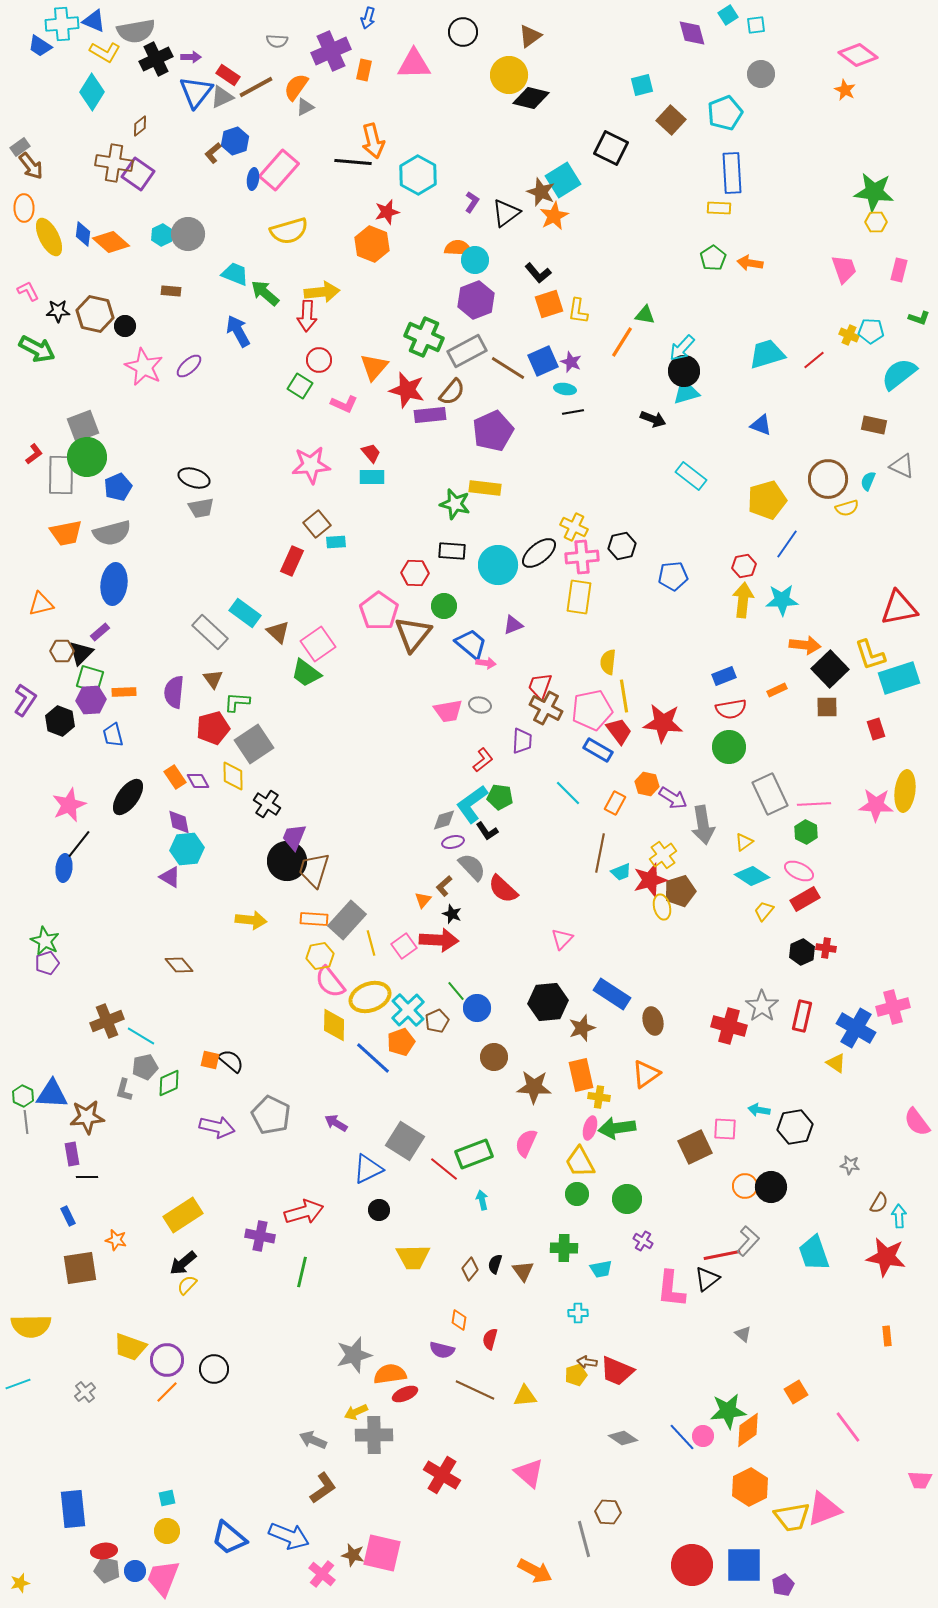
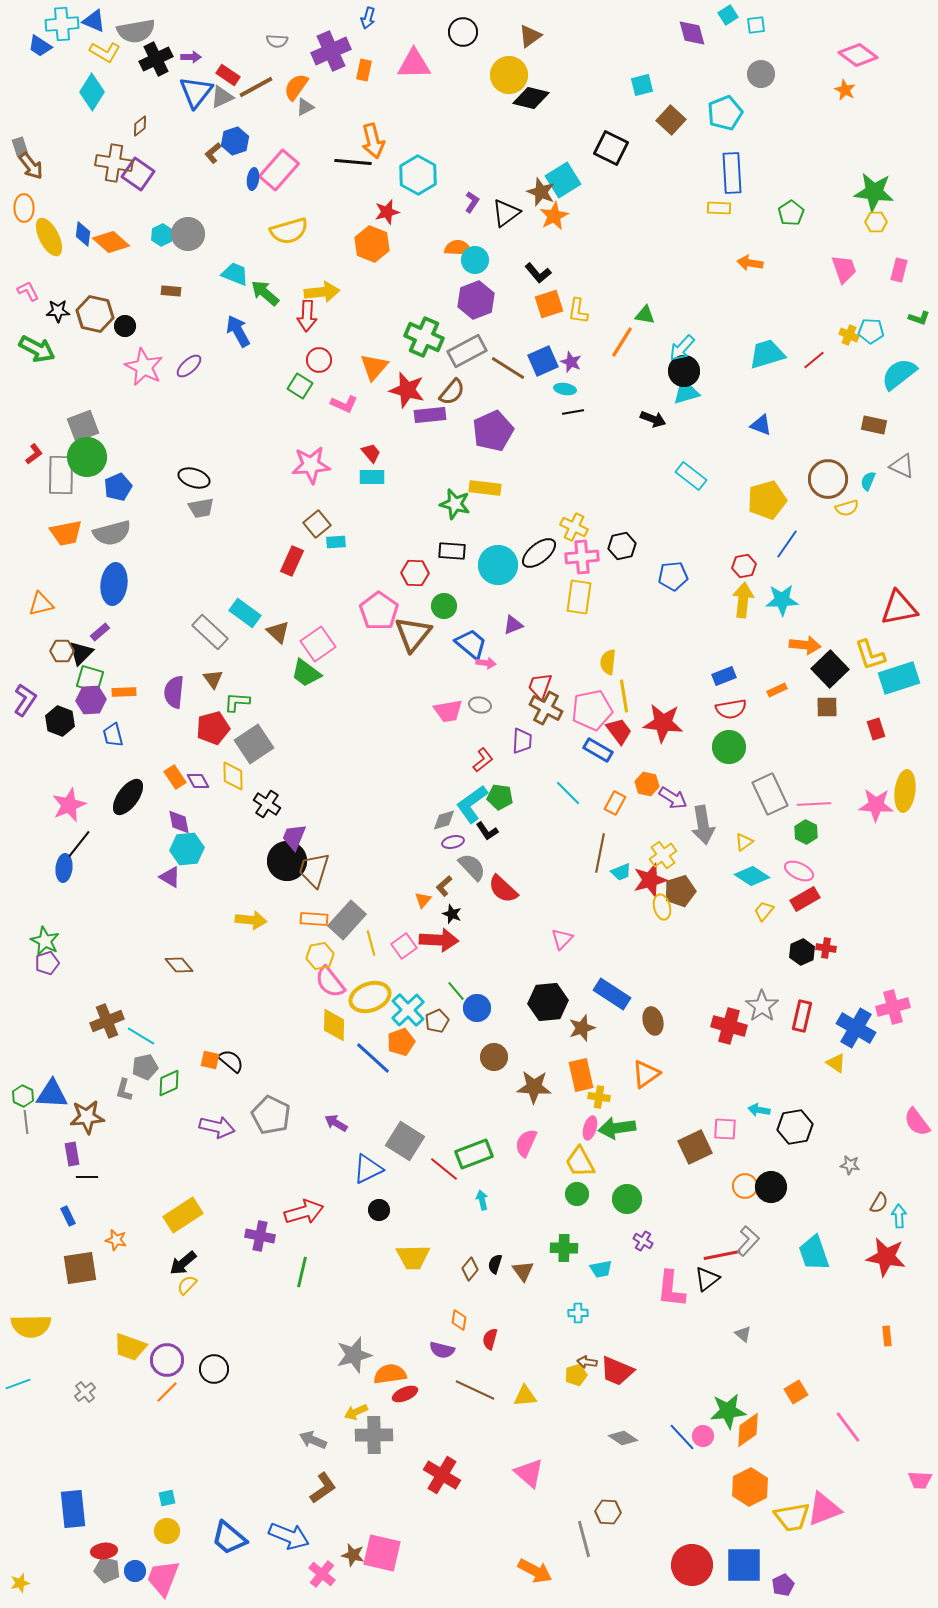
gray rectangle at (20, 147): rotated 72 degrees counterclockwise
green pentagon at (713, 258): moved 78 px right, 45 px up
